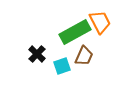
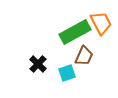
orange trapezoid: moved 1 px right, 1 px down
black cross: moved 1 px right, 10 px down
cyan square: moved 5 px right, 7 px down
